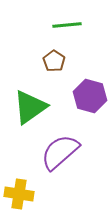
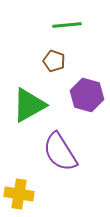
brown pentagon: rotated 15 degrees counterclockwise
purple hexagon: moved 3 px left, 1 px up
green triangle: moved 1 px left, 2 px up; rotated 6 degrees clockwise
purple semicircle: rotated 81 degrees counterclockwise
